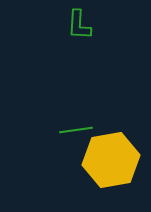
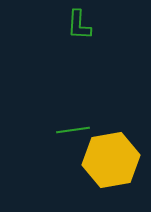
green line: moved 3 px left
